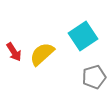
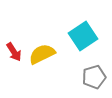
yellow semicircle: rotated 16 degrees clockwise
